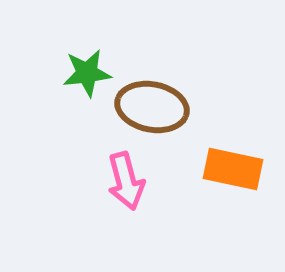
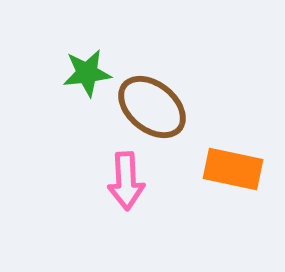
brown ellipse: rotated 28 degrees clockwise
pink arrow: rotated 12 degrees clockwise
